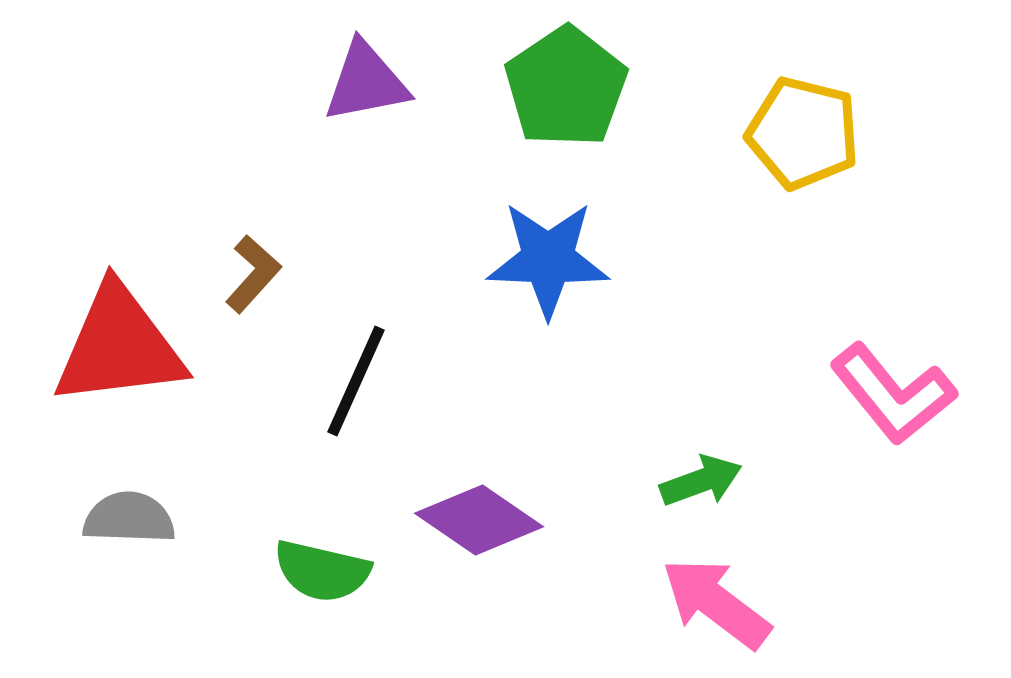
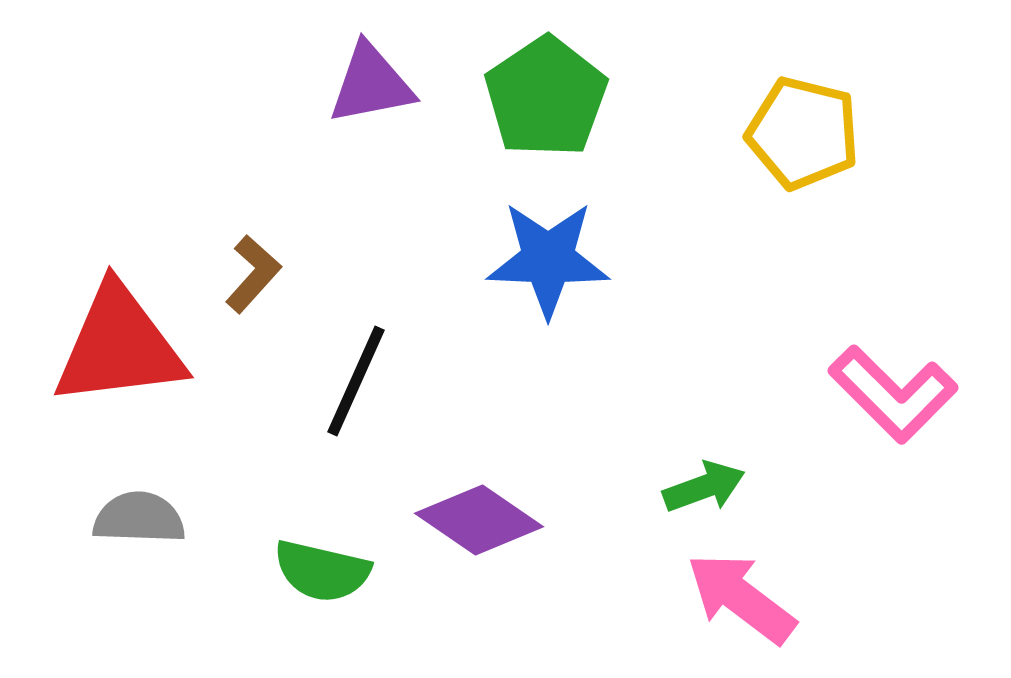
purple triangle: moved 5 px right, 2 px down
green pentagon: moved 20 px left, 10 px down
pink L-shape: rotated 6 degrees counterclockwise
green arrow: moved 3 px right, 6 px down
gray semicircle: moved 10 px right
pink arrow: moved 25 px right, 5 px up
